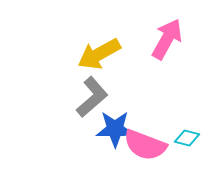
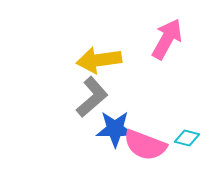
yellow arrow: moved 6 px down; rotated 21 degrees clockwise
